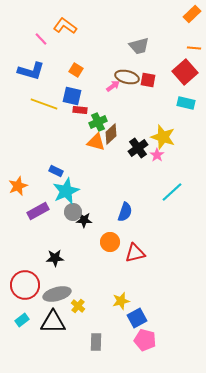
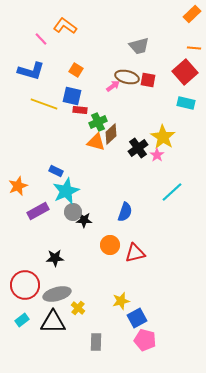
yellow star at (163, 137): rotated 15 degrees clockwise
orange circle at (110, 242): moved 3 px down
yellow cross at (78, 306): moved 2 px down
